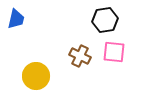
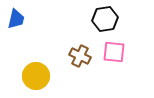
black hexagon: moved 1 px up
